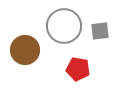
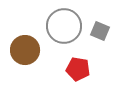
gray square: rotated 30 degrees clockwise
